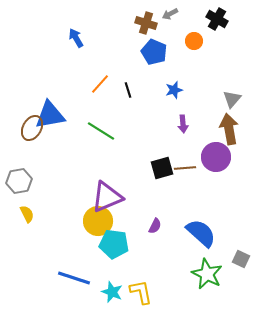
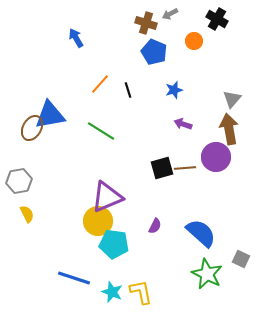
purple arrow: rotated 114 degrees clockwise
